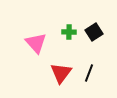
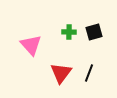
black square: rotated 18 degrees clockwise
pink triangle: moved 5 px left, 2 px down
